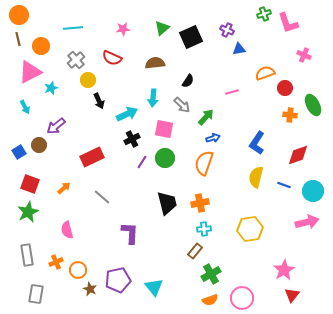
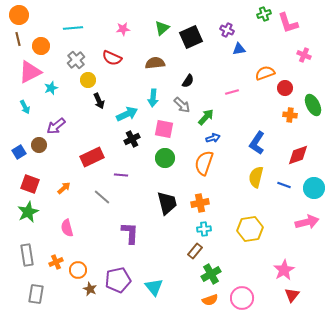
purple line at (142, 162): moved 21 px left, 13 px down; rotated 64 degrees clockwise
cyan circle at (313, 191): moved 1 px right, 3 px up
pink semicircle at (67, 230): moved 2 px up
